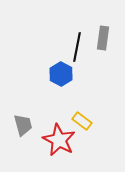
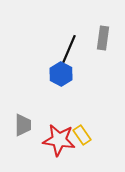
black line: moved 8 px left, 2 px down; rotated 12 degrees clockwise
yellow rectangle: moved 14 px down; rotated 18 degrees clockwise
gray trapezoid: rotated 15 degrees clockwise
red star: rotated 20 degrees counterclockwise
